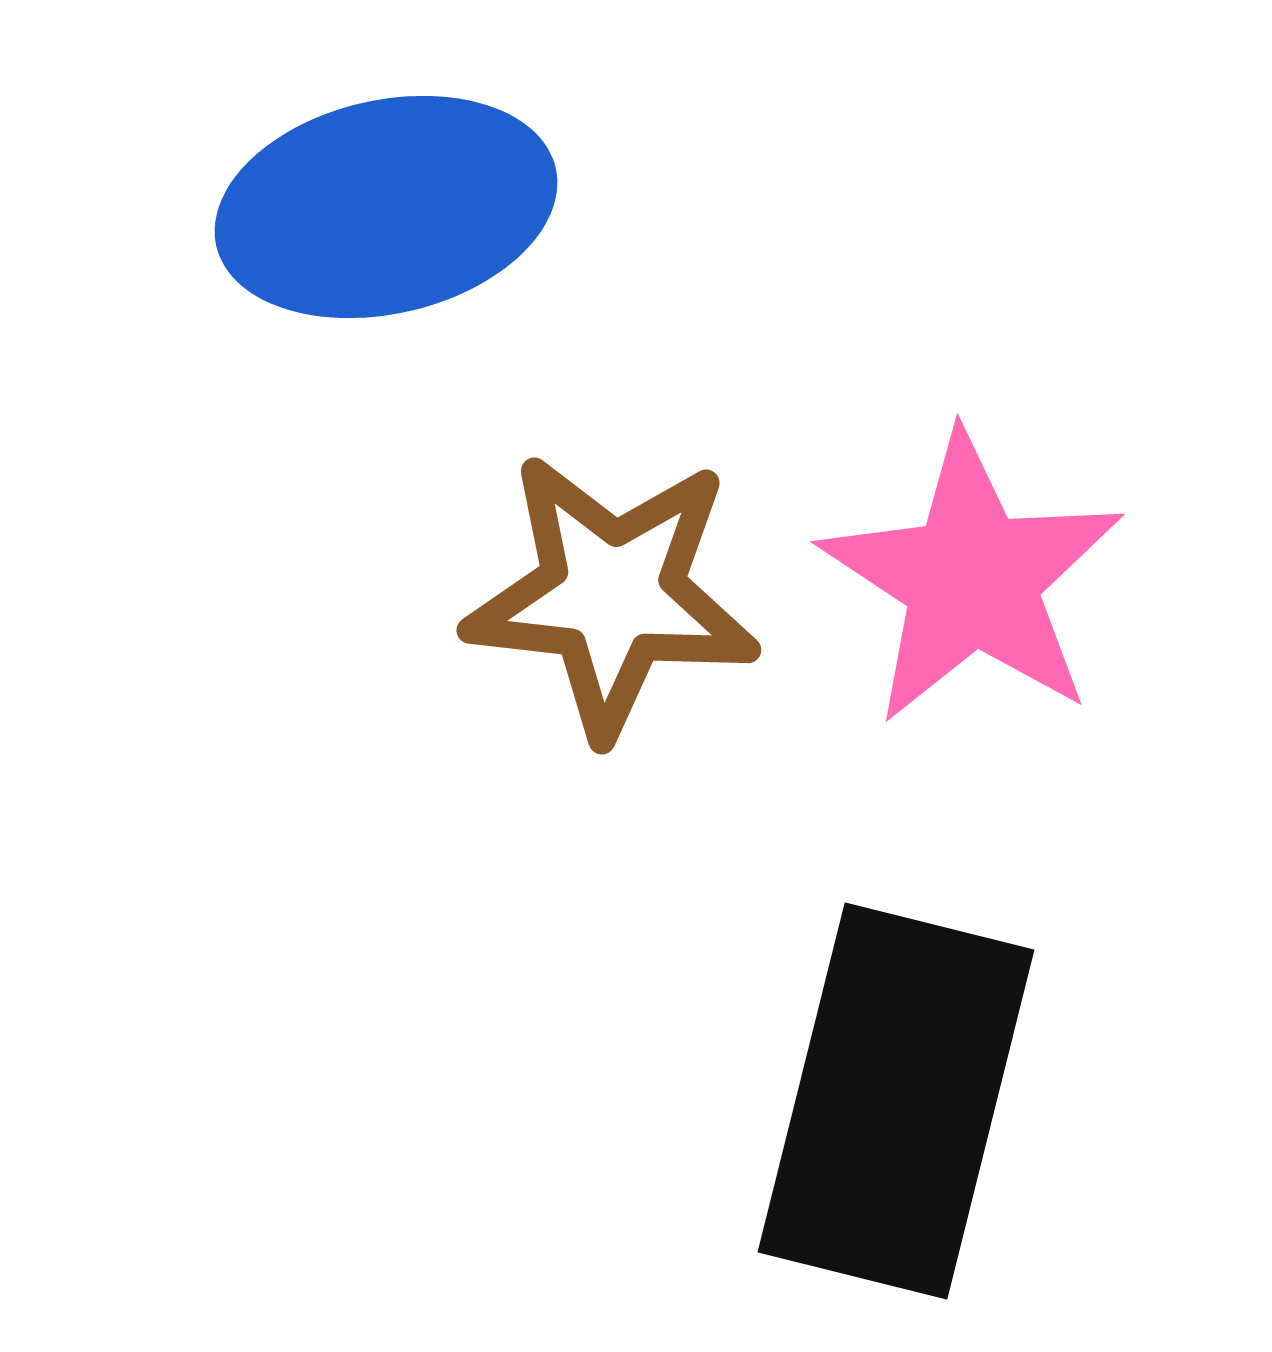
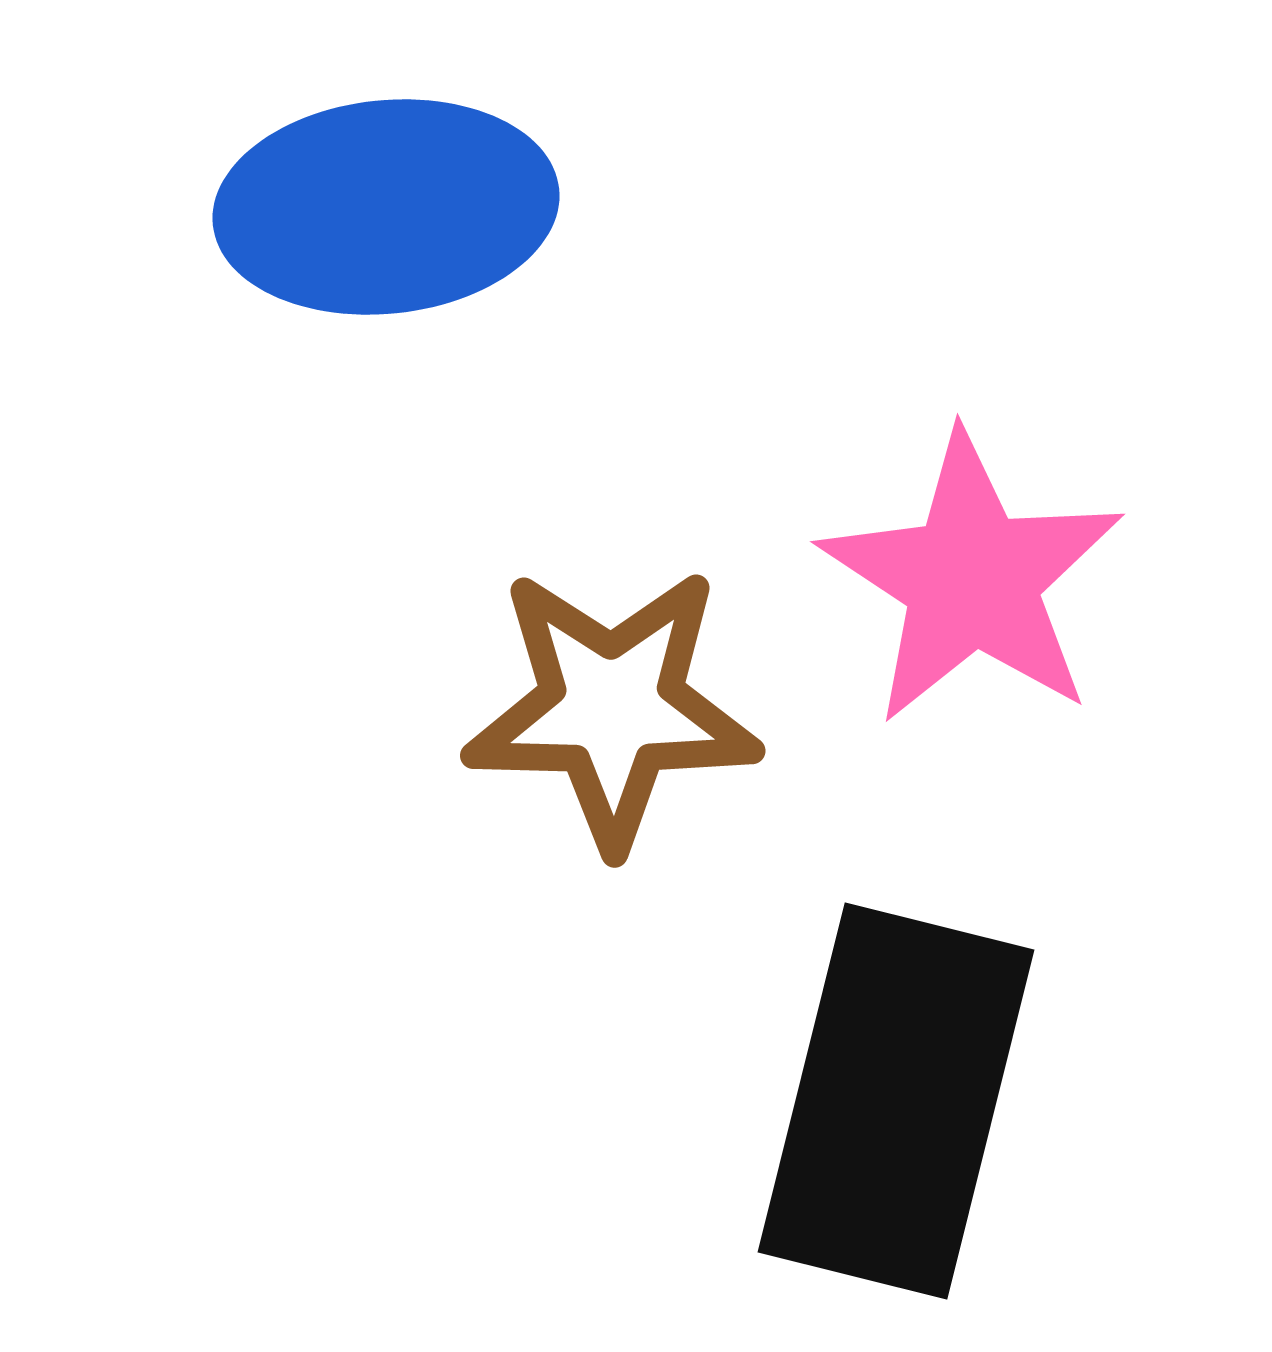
blue ellipse: rotated 7 degrees clockwise
brown star: moved 113 px down; rotated 5 degrees counterclockwise
